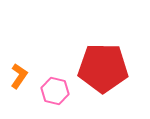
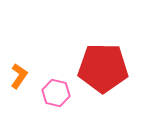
pink hexagon: moved 1 px right, 2 px down
